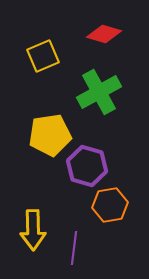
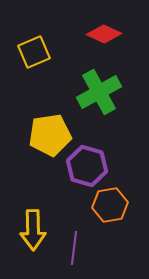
red diamond: rotated 8 degrees clockwise
yellow square: moved 9 px left, 4 px up
